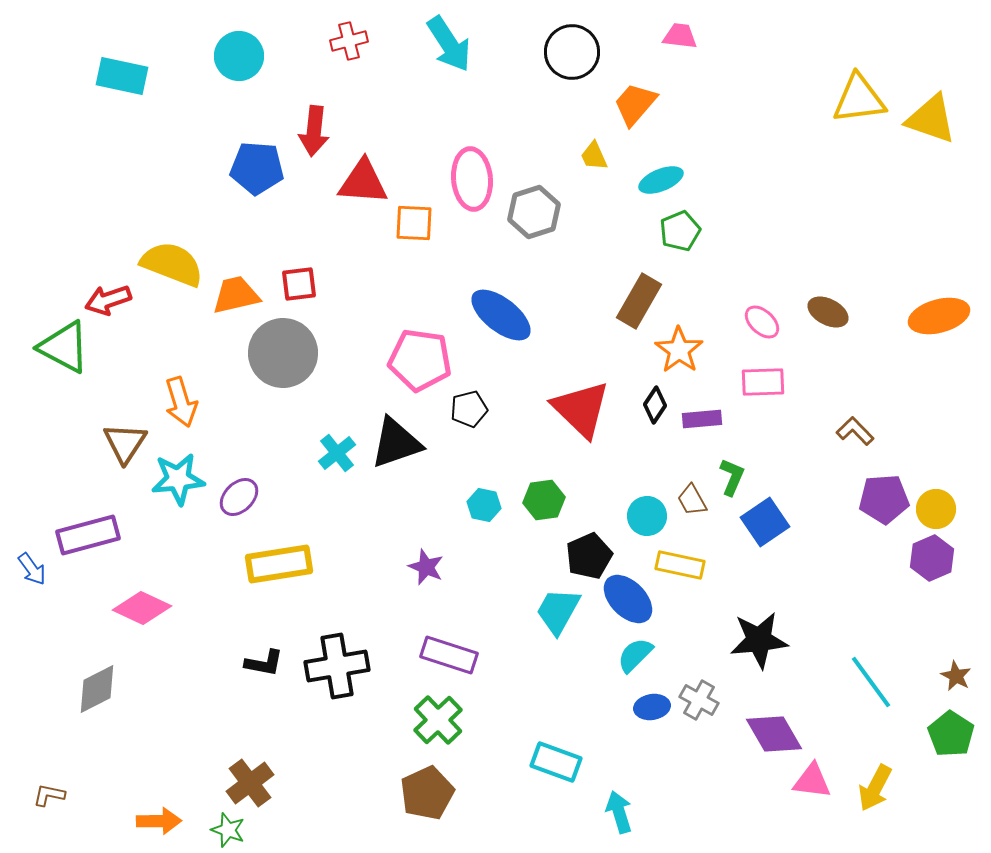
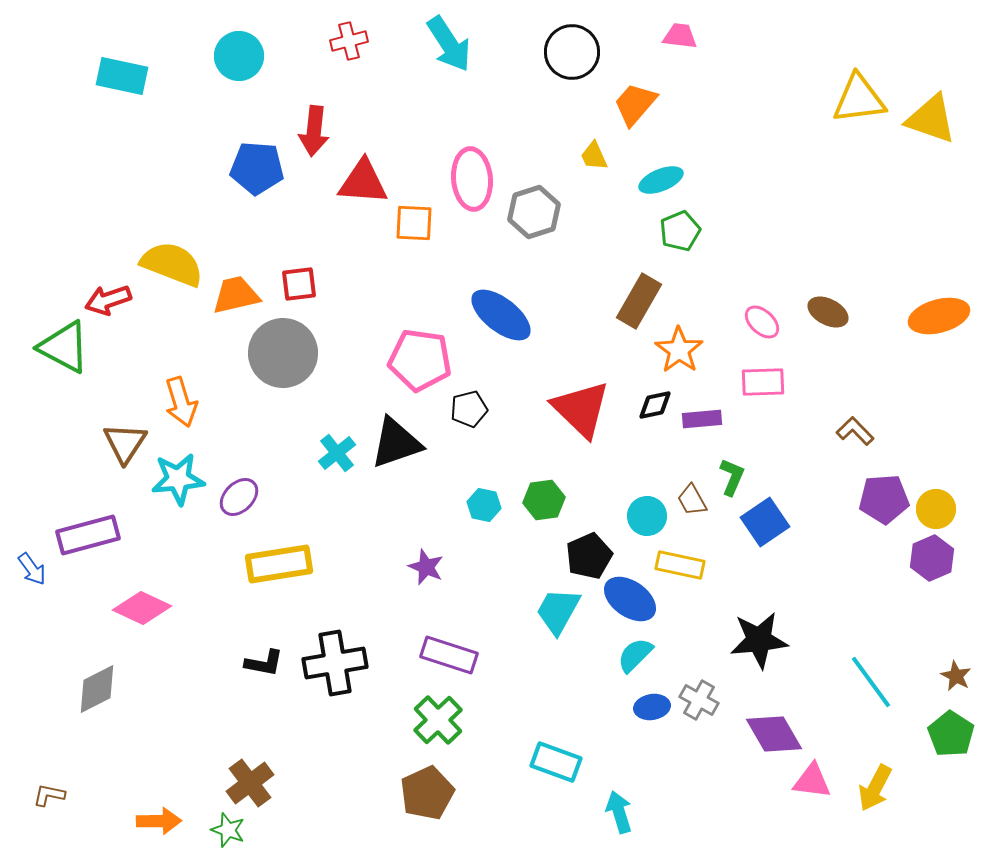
black diamond at (655, 405): rotated 45 degrees clockwise
blue ellipse at (628, 599): moved 2 px right; rotated 10 degrees counterclockwise
black cross at (337, 666): moved 2 px left, 3 px up
